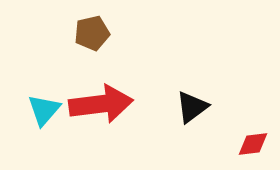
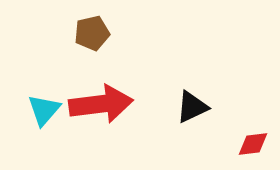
black triangle: rotated 12 degrees clockwise
